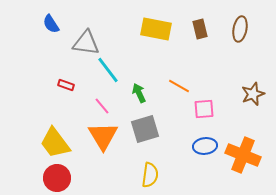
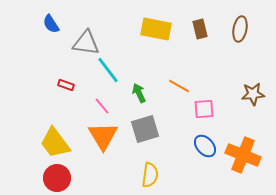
brown star: rotated 15 degrees clockwise
blue ellipse: rotated 55 degrees clockwise
